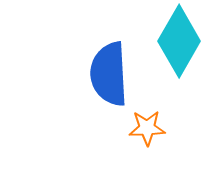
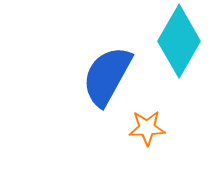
blue semicircle: moved 2 px left, 2 px down; rotated 32 degrees clockwise
